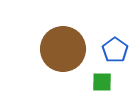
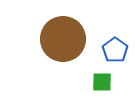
brown circle: moved 10 px up
